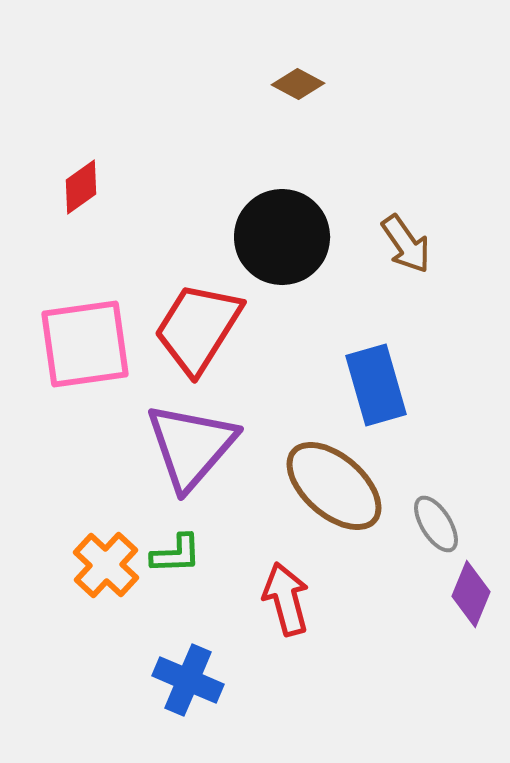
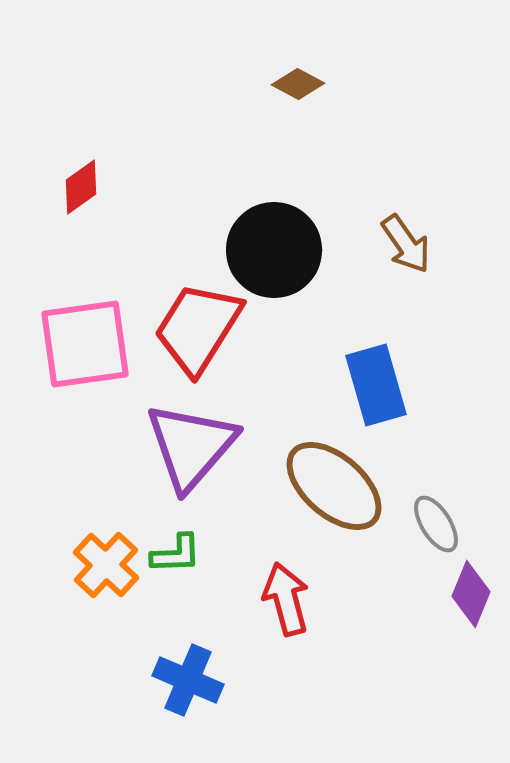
black circle: moved 8 px left, 13 px down
